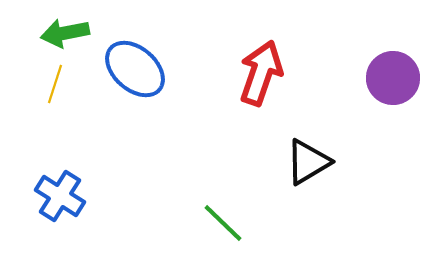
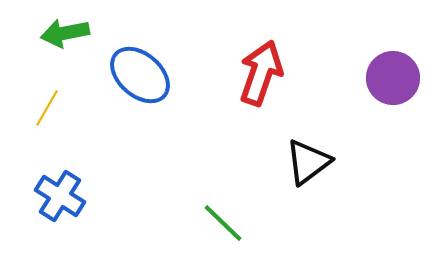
blue ellipse: moved 5 px right, 6 px down
yellow line: moved 8 px left, 24 px down; rotated 12 degrees clockwise
black triangle: rotated 6 degrees counterclockwise
